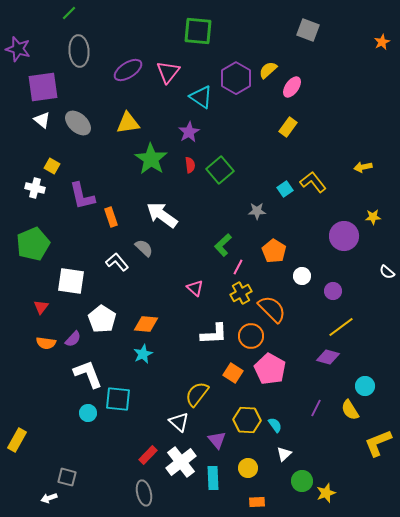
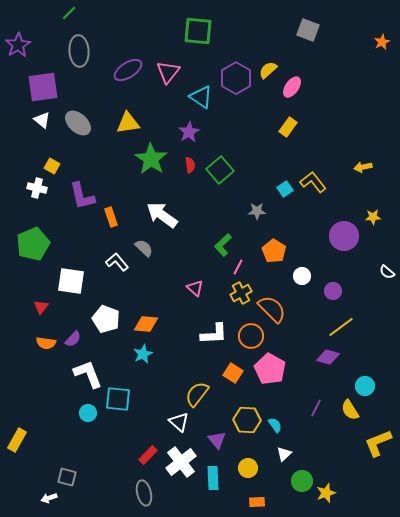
purple star at (18, 49): moved 4 px up; rotated 25 degrees clockwise
white cross at (35, 188): moved 2 px right
white pentagon at (102, 319): moved 4 px right; rotated 12 degrees counterclockwise
